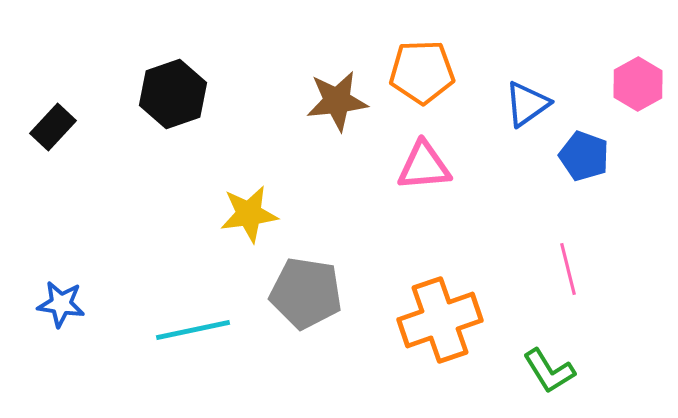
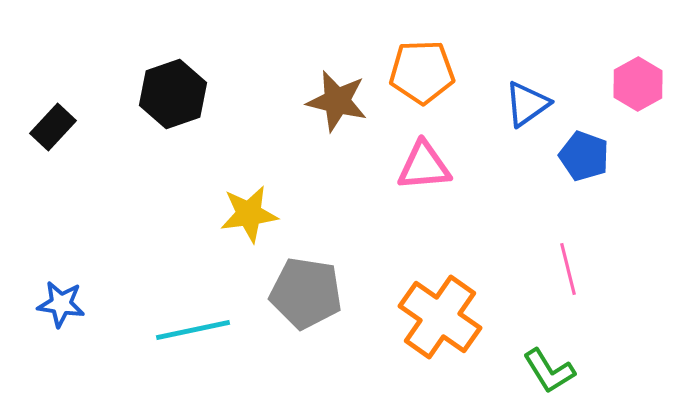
brown star: rotated 20 degrees clockwise
orange cross: moved 3 px up; rotated 36 degrees counterclockwise
